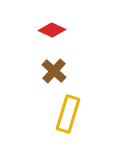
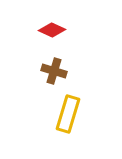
brown cross: rotated 25 degrees counterclockwise
